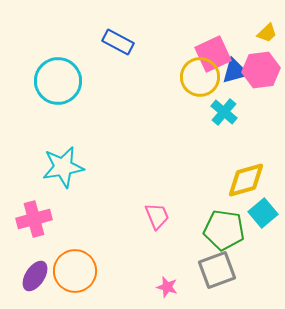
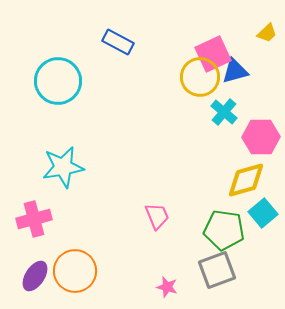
pink hexagon: moved 67 px down; rotated 6 degrees clockwise
